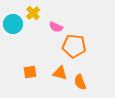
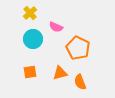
yellow cross: moved 3 px left
cyan circle: moved 20 px right, 15 px down
orange pentagon: moved 4 px right, 2 px down; rotated 20 degrees clockwise
orange triangle: rotated 28 degrees counterclockwise
